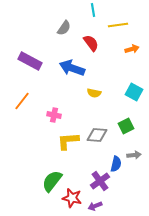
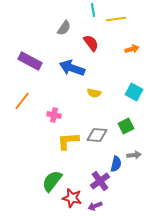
yellow line: moved 2 px left, 6 px up
